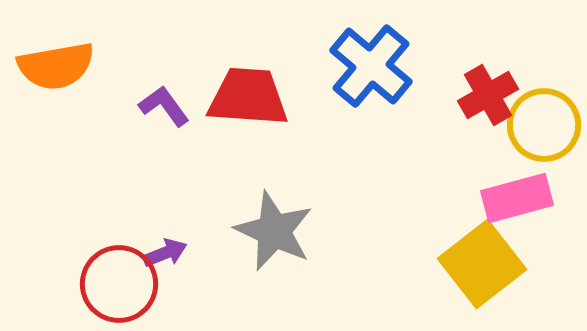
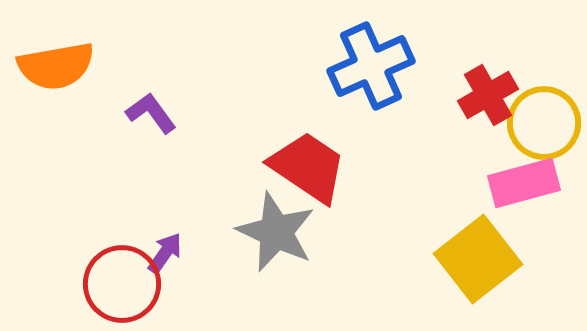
blue cross: rotated 26 degrees clockwise
red trapezoid: moved 60 px right, 70 px down; rotated 30 degrees clockwise
purple L-shape: moved 13 px left, 7 px down
yellow circle: moved 2 px up
pink rectangle: moved 7 px right, 15 px up
gray star: moved 2 px right, 1 px down
purple arrow: rotated 33 degrees counterclockwise
yellow square: moved 4 px left, 5 px up
red circle: moved 3 px right
